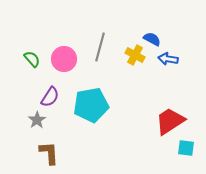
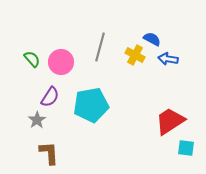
pink circle: moved 3 px left, 3 px down
